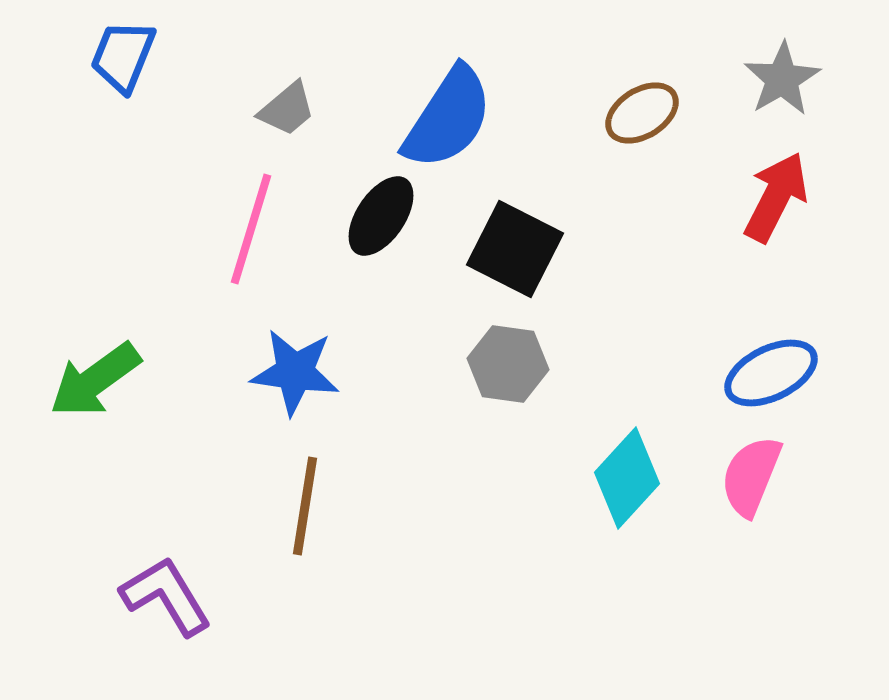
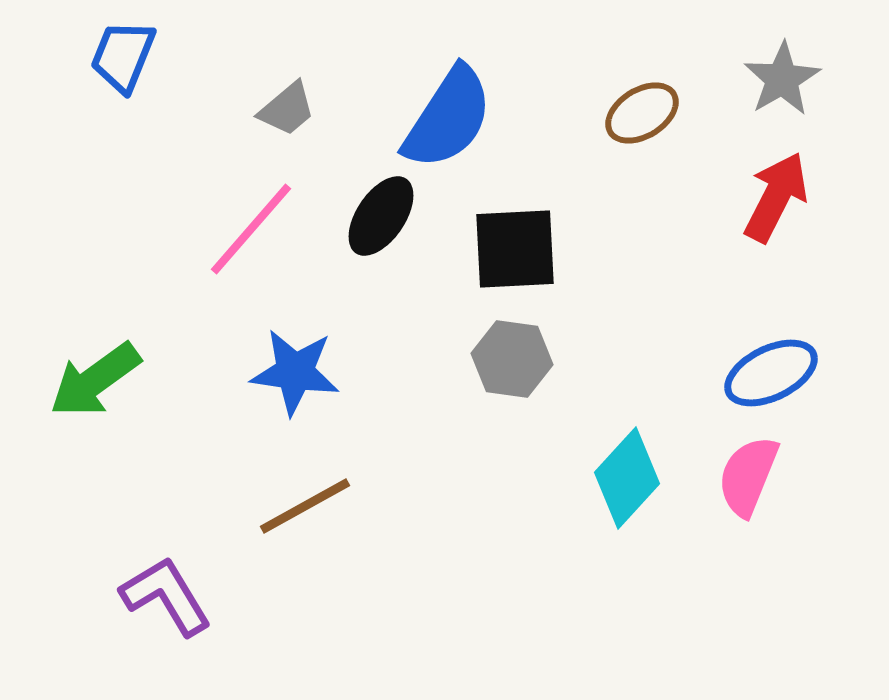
pink line: rotated 24 degrees clockwise
black square: rotated 30 degrees counterclockwise
gray hexagon: moved 4 px right, 5 px up
pink semicircle: moved 3 px left
brown line: rotated 52 degrees clockwise
